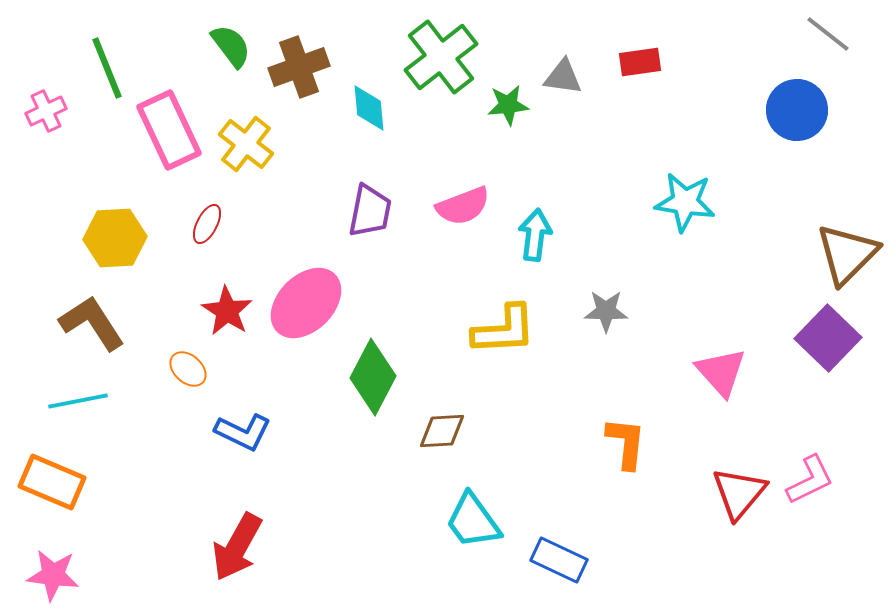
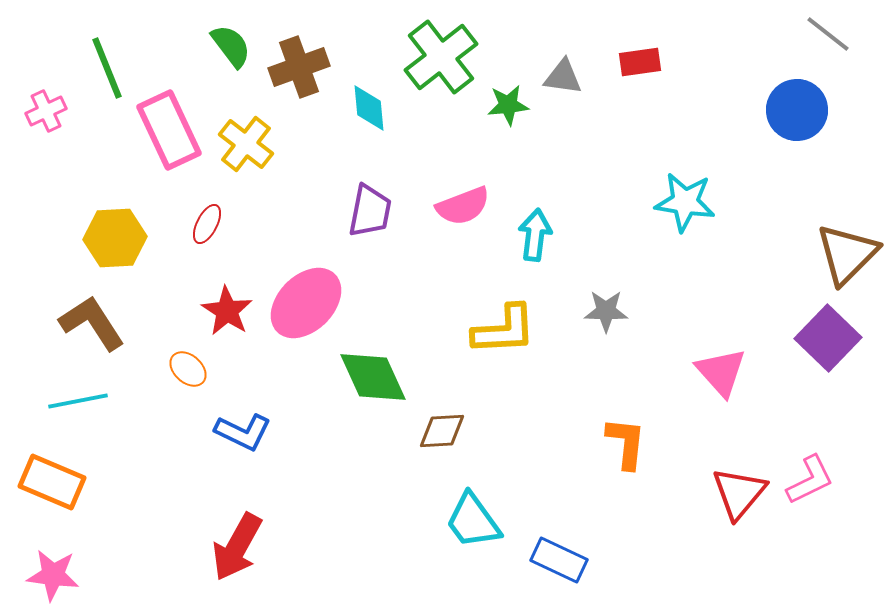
green diamond: rotated 52 degrees counterclockwise
